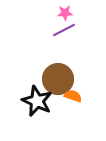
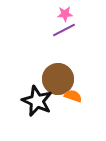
pink star: moved 1 px down
